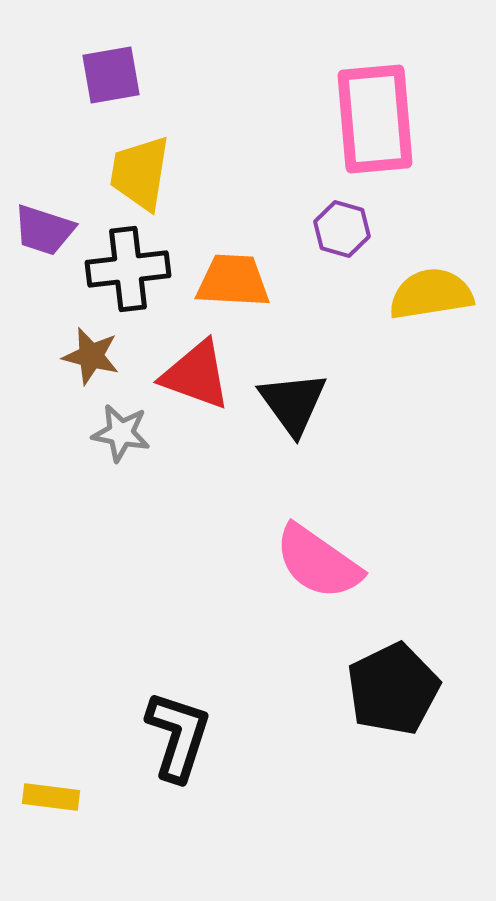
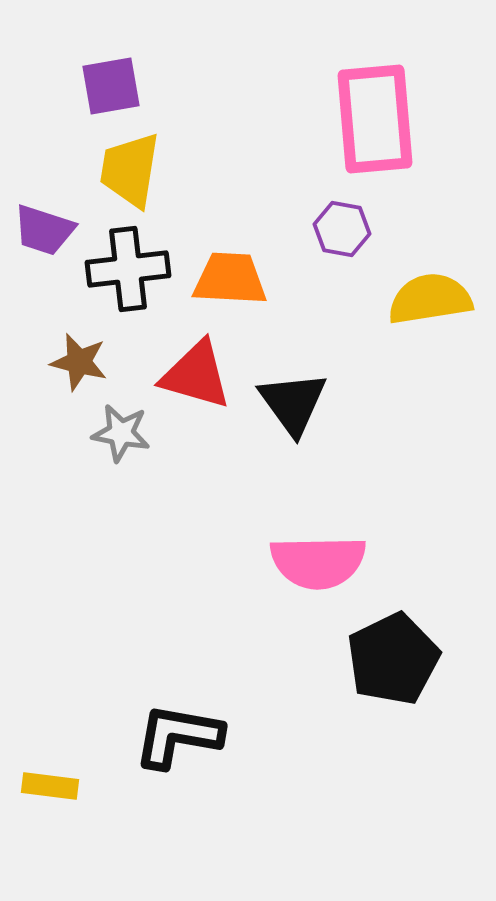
purple square: moved 11 px down
yellow trapezoid: moved 10 px left, 3 px up
purple hexagon: rotated 6 degrees counterclockwise
orange trapezoid: moved 3 px left, 2 px up
yellow semicircle: moved 1 px left, 5 px down
brown star: moved 12 px left, 6 px down
red triangle: rotated 4 degrees counterclockwise
pink semicircle: rotated 36 degrees counterclockwise
black pentagon: moved 30 px up
black L-shape: rotated 98 degrees counterclockwise
yellow rectangle: moved 1 px left, 11 px up
